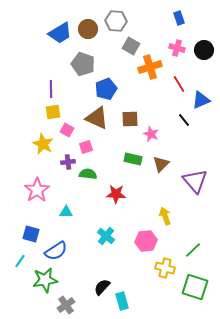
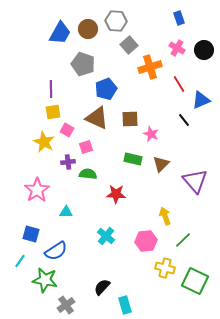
blue trapezoid at (60, 33): rotated 30 degrees counterclockwise
gray square at (131, 46): moved 2 px left, 1 px up; rotated 18 degrees clockwise
pink cross at (177, 48): rotated 14 degrees clockwise
yellow star at (43, 144): moved 1 px right, 2 px up
green line at (193, 250): moved 10 px left, 10 px up
green star at (45, 280): rotated 20 degrees clockwise
green square at (195, 287): moved 6 px up; rotated 8 degrees clockwise
cyan rectangle at (122, 301): moved 3 px right, 4 px down
